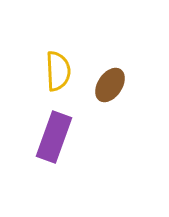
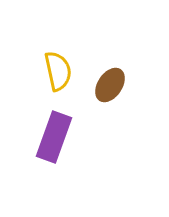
yellow semicircle: rotated 9 degrees counterclockwise
